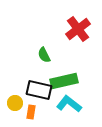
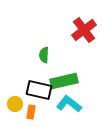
red cross: moved 6 px right, 1 px down
green semicircle: rotated 28 degrees clockwise
yellow circle: moved 1 px down
